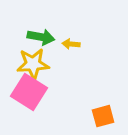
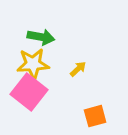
yellow arrow: moved 7 px right, 25 px down; rotated 132 degrees clockwise
pink square: rotated 6 degrees clockwise
orange square: moved 8 px left
